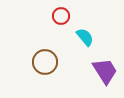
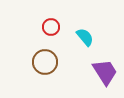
red circle: moved 10 px left, 11 px down
purple trapezoid: moved 1 px down
